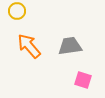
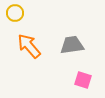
yellow circle: moved 2 px left, 2 px down
gray trapezoid: moved 2 px right, 1 px up
